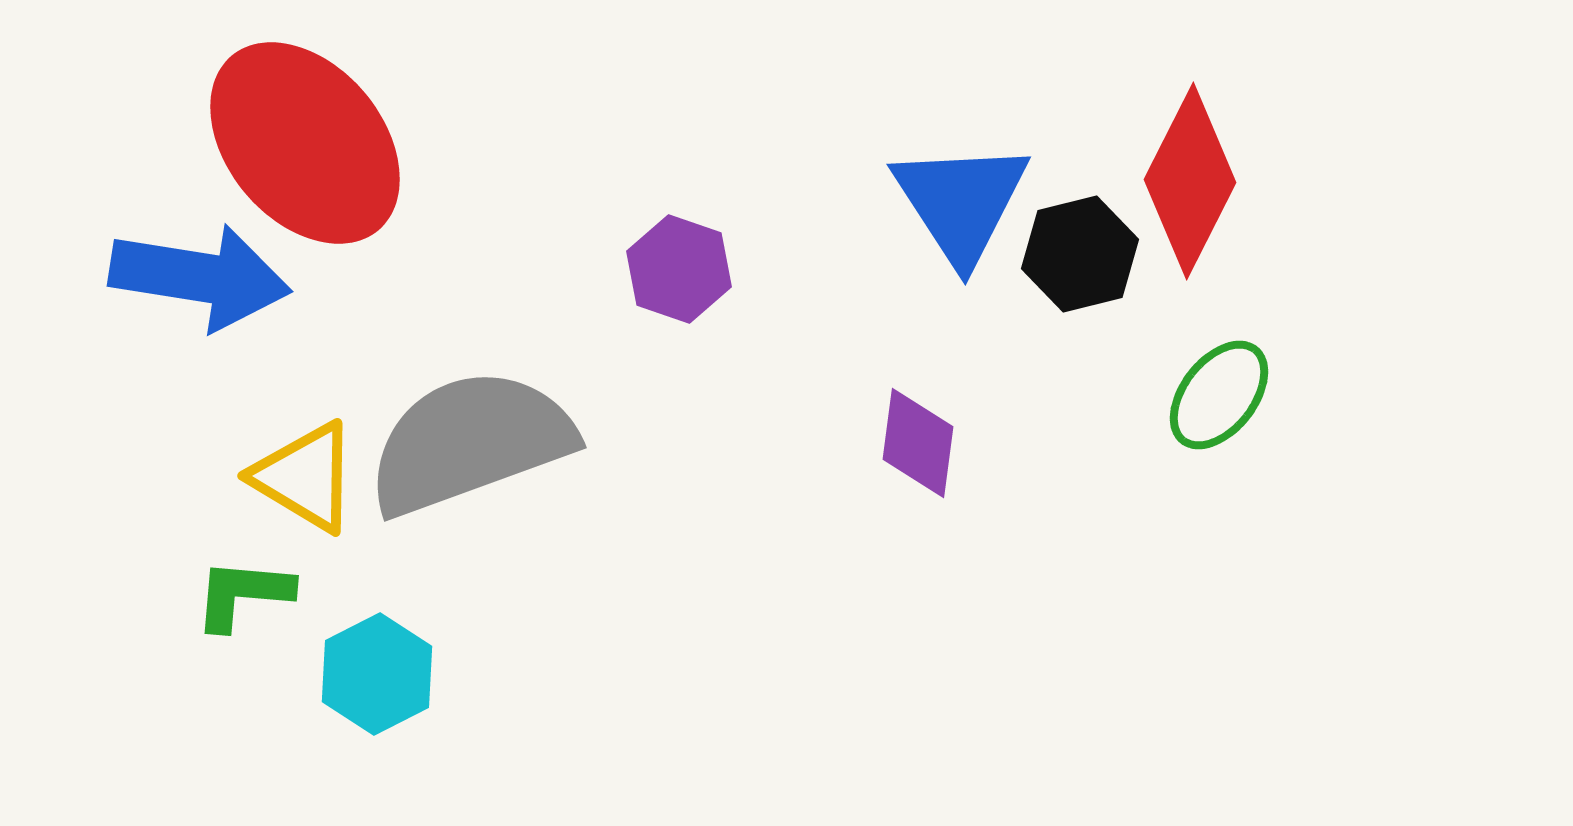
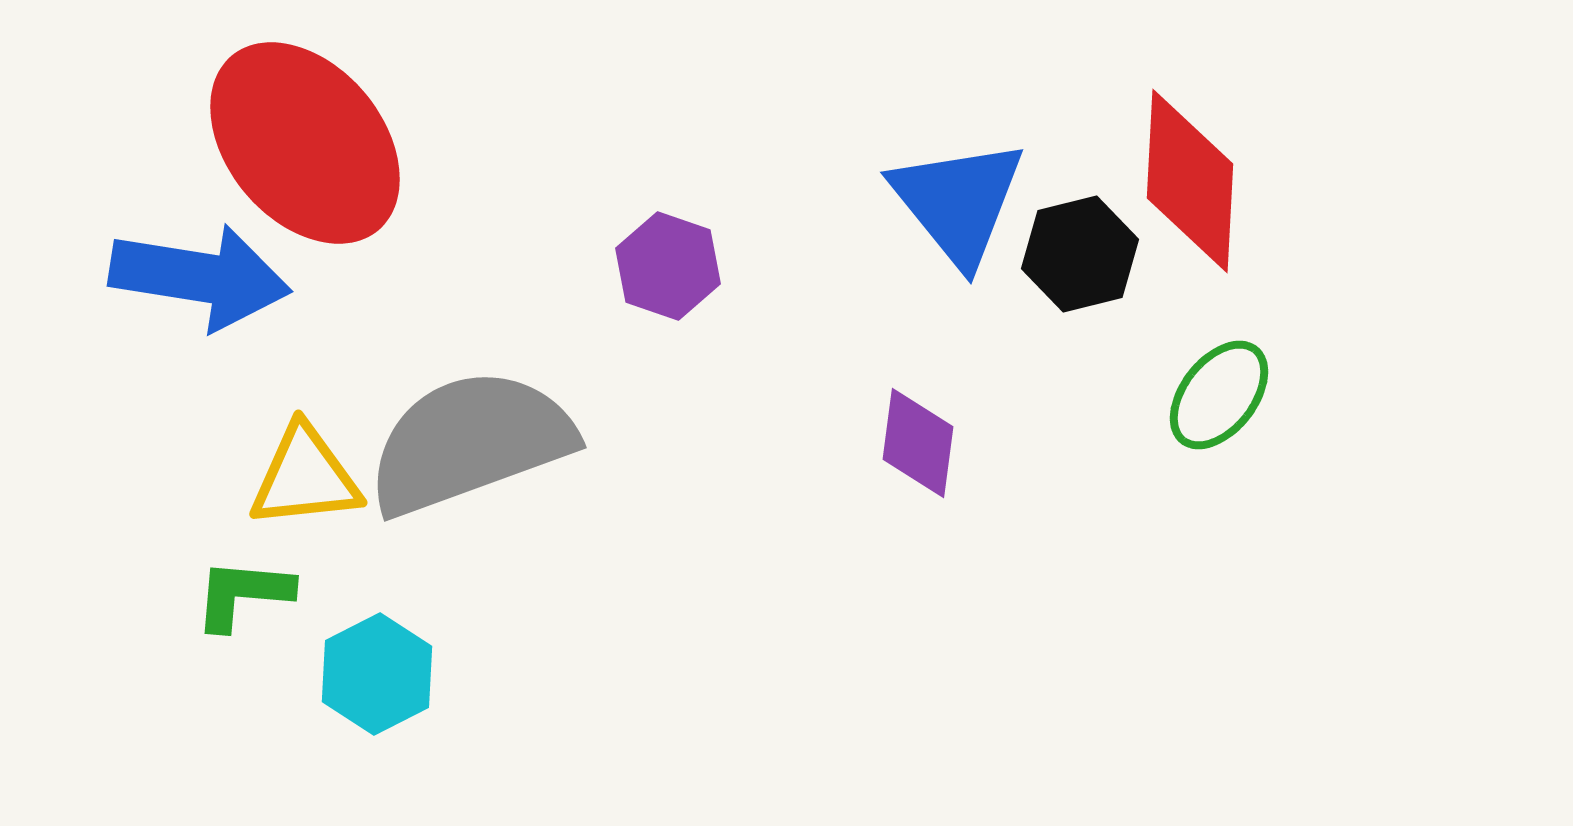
red diamond: rotated 24 degrees counterclockwise
blue triangle: moved 3 px left; rotated 6 degrees counterclockwise
purple hexagon: moved 11 px left, 3 px up
yellow triangle: rotated 37 degrees counterclockwise
